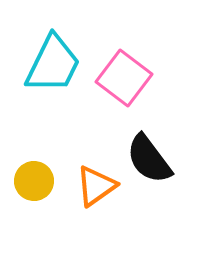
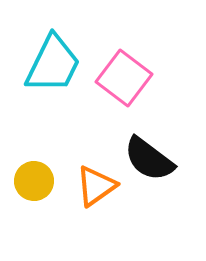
black semicircle: rotated 16 degrees counterclockwise
